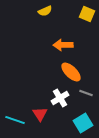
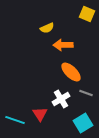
yellow semicircle: moved 2 px right, 17 px down
white cross: moved 1 px right, 1 px down
